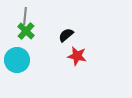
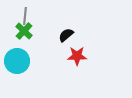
green cross: moved 2 px left
red star: rotated 12 degrees counterclockwise
cyan circle: moved 1 px down
